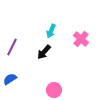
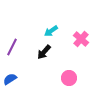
cyan arrow: rotated 32 degrees clockwise
pink circle: moved 15 px right, 12 px up
